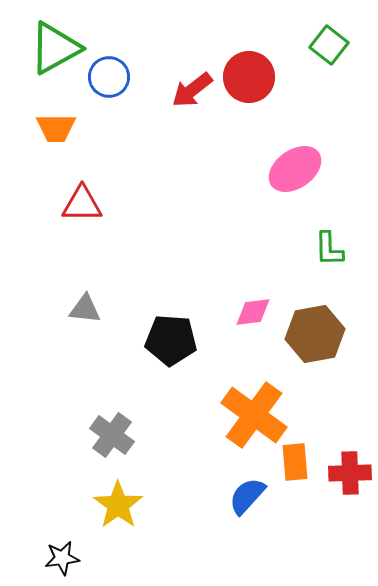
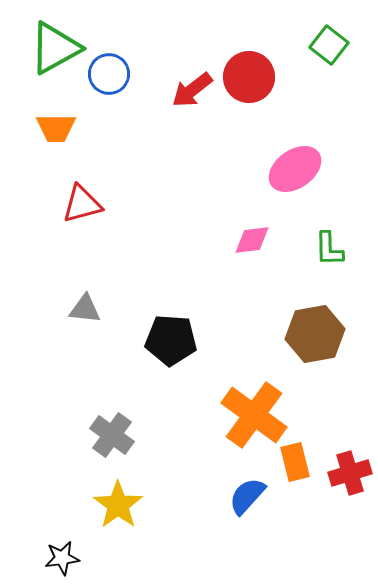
blue circle: moved 3 px up
red triangle: rotated 15 degrees counterclockwise
pink diamond: moved 1 px left, 72 px up
orange rectangle: rotated 9 degrees counterclockwise
red cross: rotated 15 degrees counterclockwise
